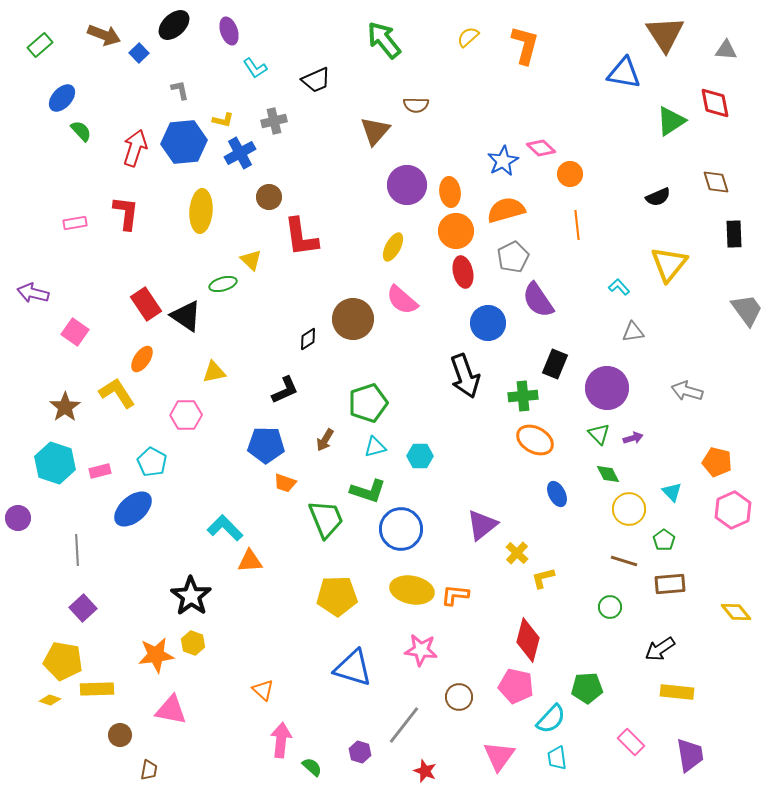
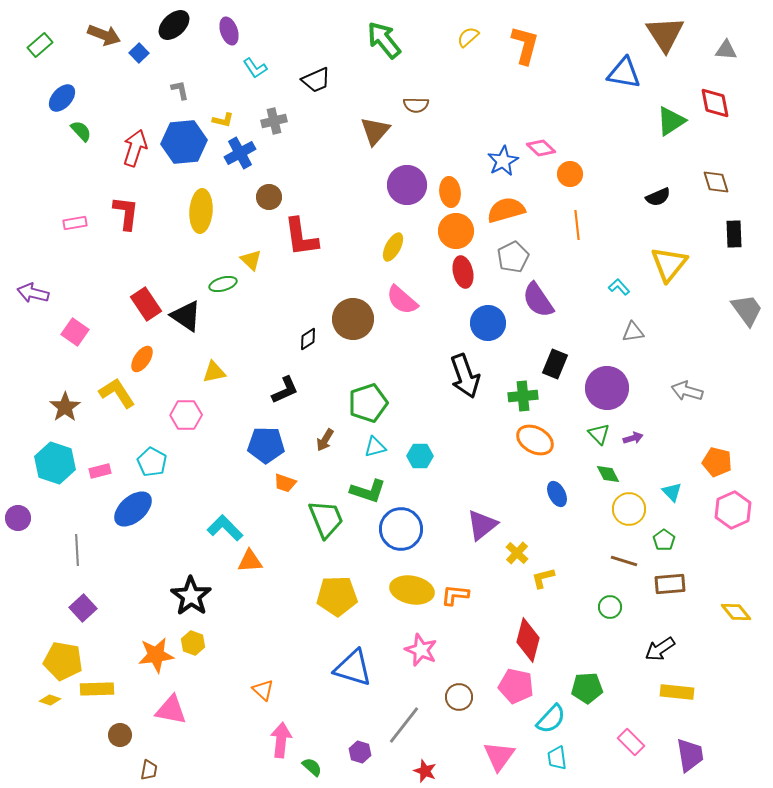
pink star at (421, 650): rotated 16 degrees clockwise
